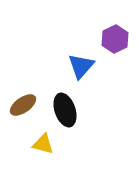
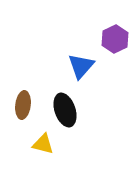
brown ellipse: rotated 48 degrees counterclockwise
